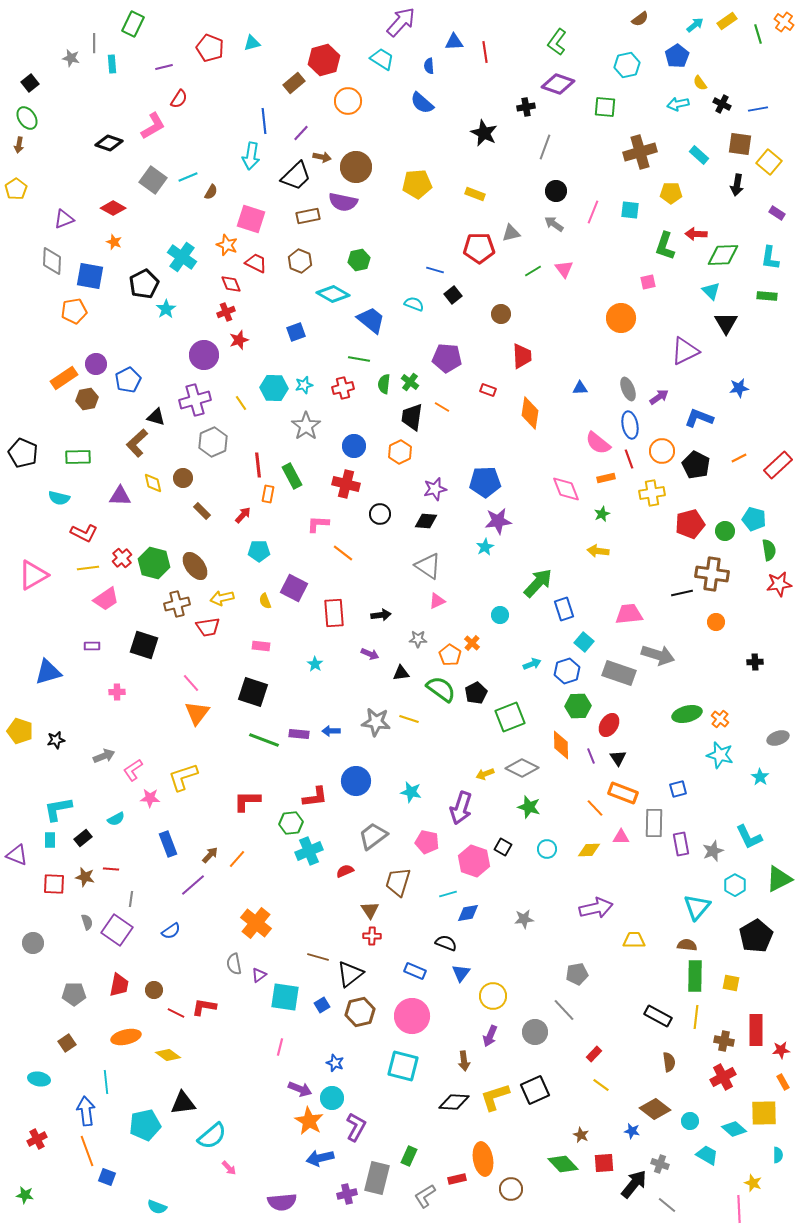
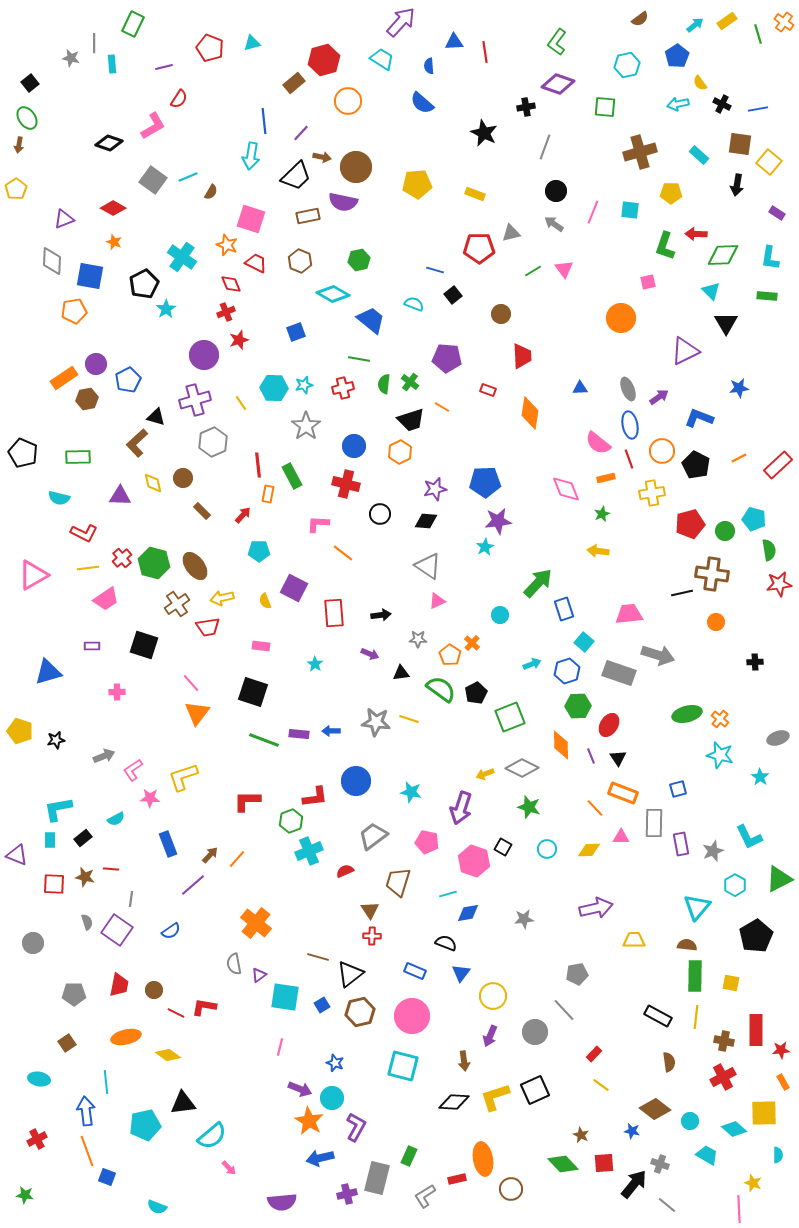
black trapezoid at (412, 417): moved 1 px left, 3 px down; rotated 116 degrees counterclockwise
brown cross at (177, 604): rotated 20 degrees counterclockwise
green hexagon at (291, 823): moved 2 px up; rotated 15 degrees counterclockwise
